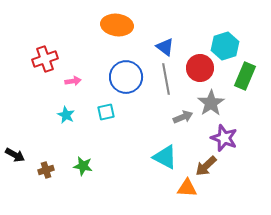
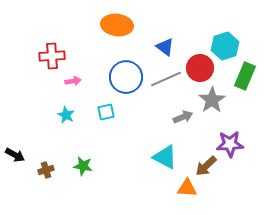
red cross: moved 7 px right, 3 px up; rotated 15 degrees clockwise
gray line: rotated 76 degrees clockwise
gray star: moved 1 px right, 3 px up
purple star: moved 6 px right, 6 px down; rotated 24 degrees counterclockwise
